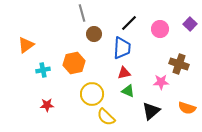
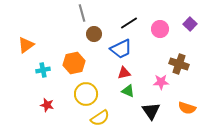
black line: rotated 12 degrees clockwise
blue trapezoid: moved 1 px left, 1 px down; rotated 60 degrees clockwise
yellow circle: moved 6 px left
red star: rotated 16 degrees clockwise
black triangle: rotated 24 degrees counterclockwise
yellow semicircle: moved 6 px left, 1 px down; rotated 78 degrees counterclockwise
